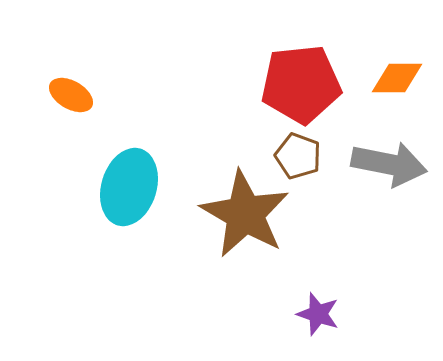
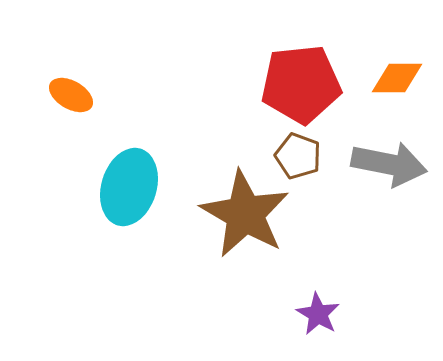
purple star: rotated 12 degrees clockwise
